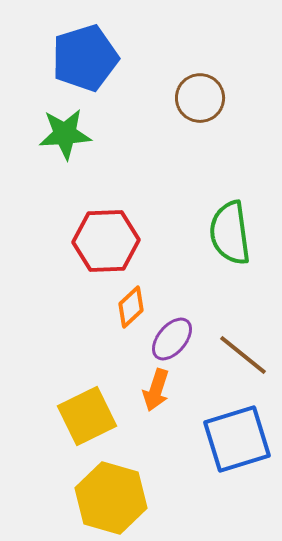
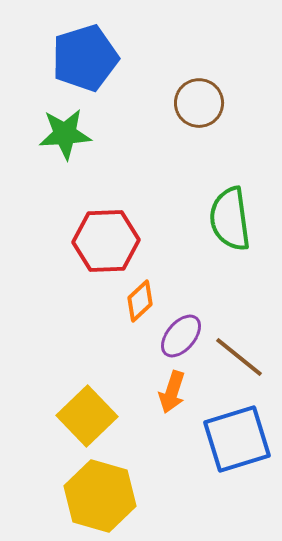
brown circle: moved 1 px left, 5 px down
green semicircle: moved 14 px up
orange diamond: moved 9 px right, 6 px up
purple ellipse: moved 9 px right, 3 px up
brown line: moved 4 px left, 2 px down
orange arrow: moved 16 px right, 2 px down
yellow square: rotated 18 degrees counterclockwise
yellow hexagon: moved 11 px left, 2 px up
